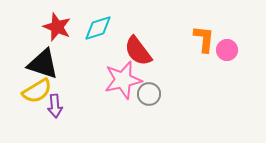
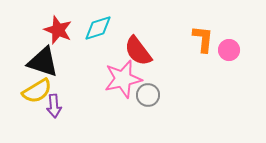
red star: moved 1 px right, 3 px down
orange L-shape: moved 1 px left
pink circle: moved 2 px right
black triangle: moved 2 px up
pink star: moved 1 px up
gray circle: moved 1 px left, 1 px down
purple arrow: moved 1 px left
